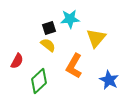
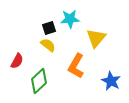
orange L-shape: moved 2 px right
blue star: moved 2 px right, 1 px down
